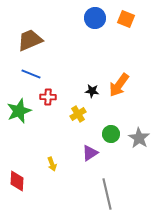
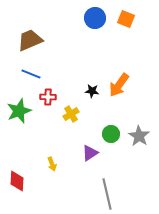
yellow cross: moved 7 px left
gray star: moved 2 px up
